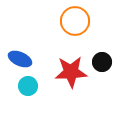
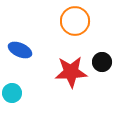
blue ellipse: moved 9 px up
cyan circle: moved 16 px left, 7 px down
